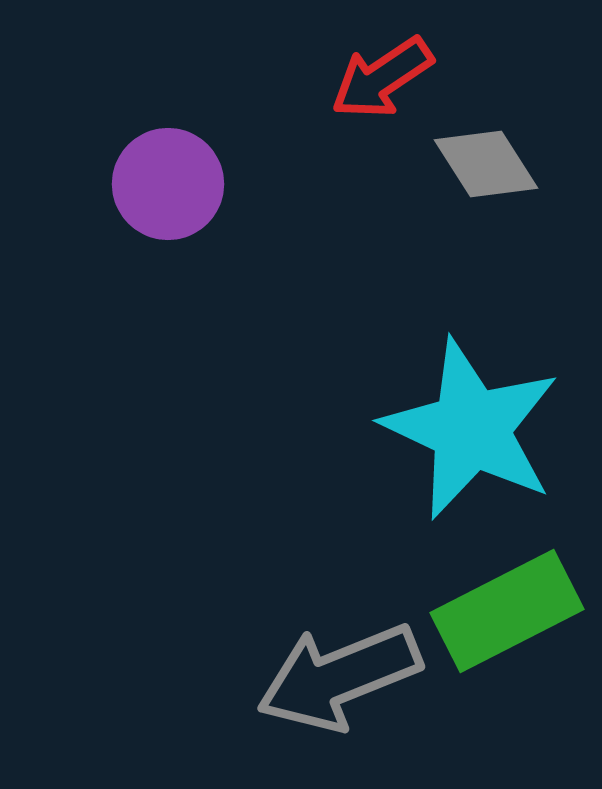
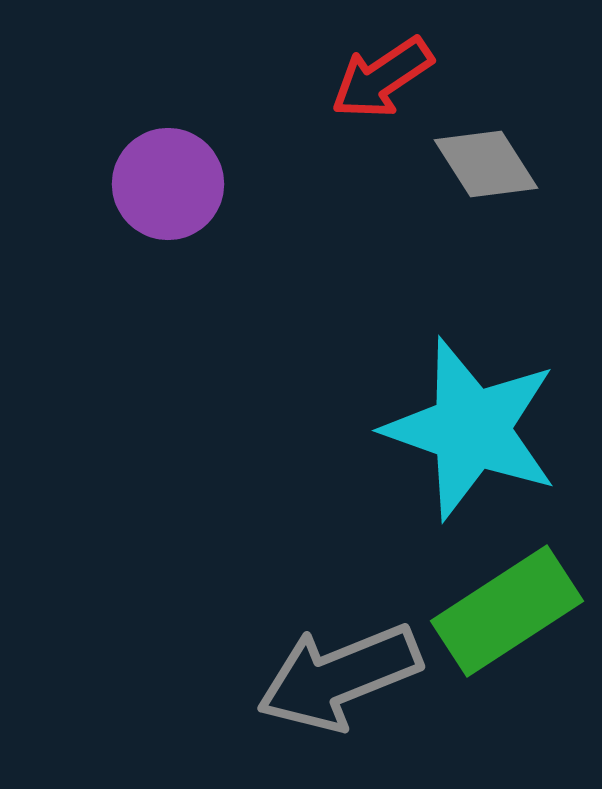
cyan star: rotated 6 degrees counterclockwise
green rectangle: rotated 6 degrees counterclockwise
